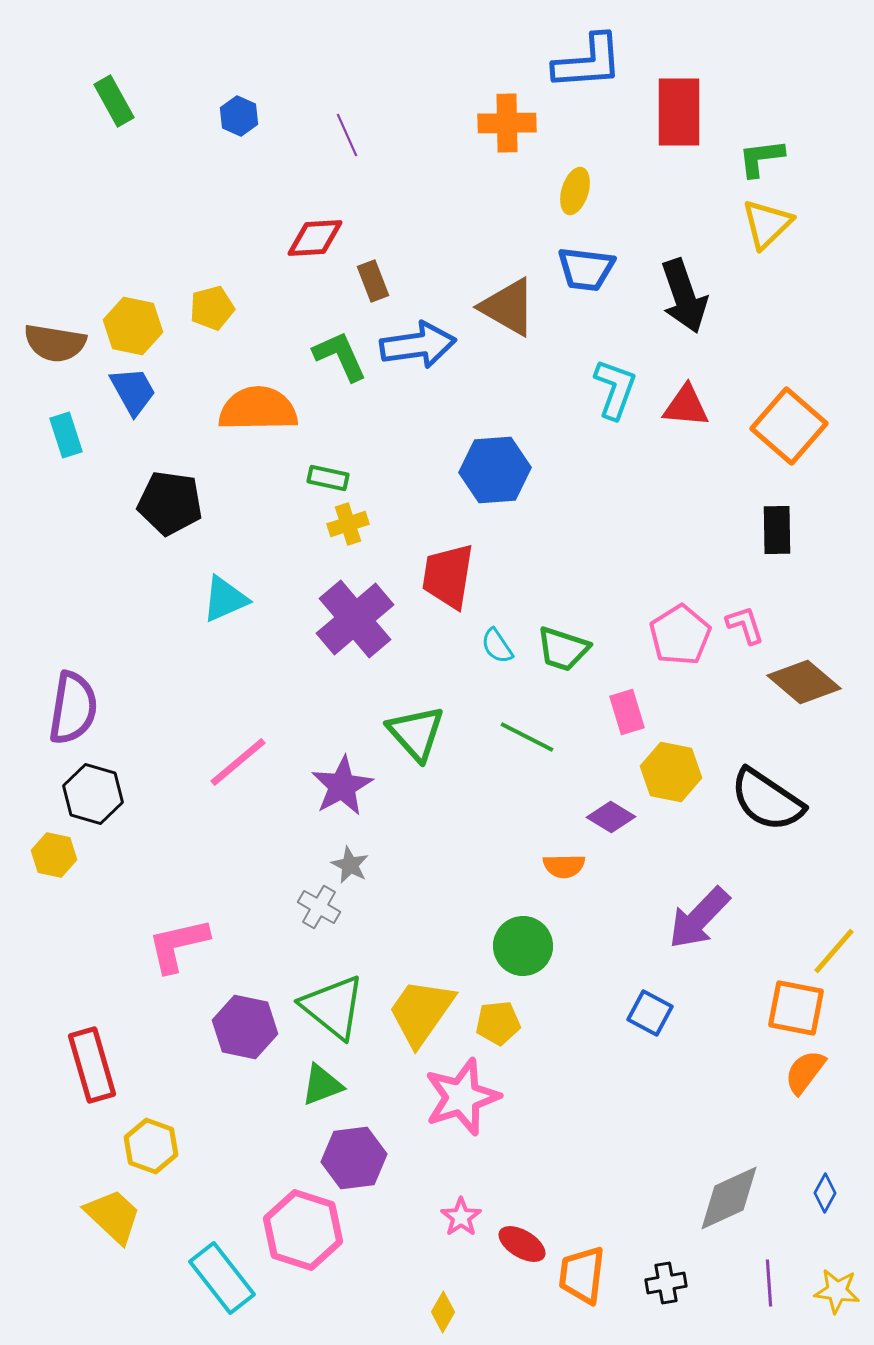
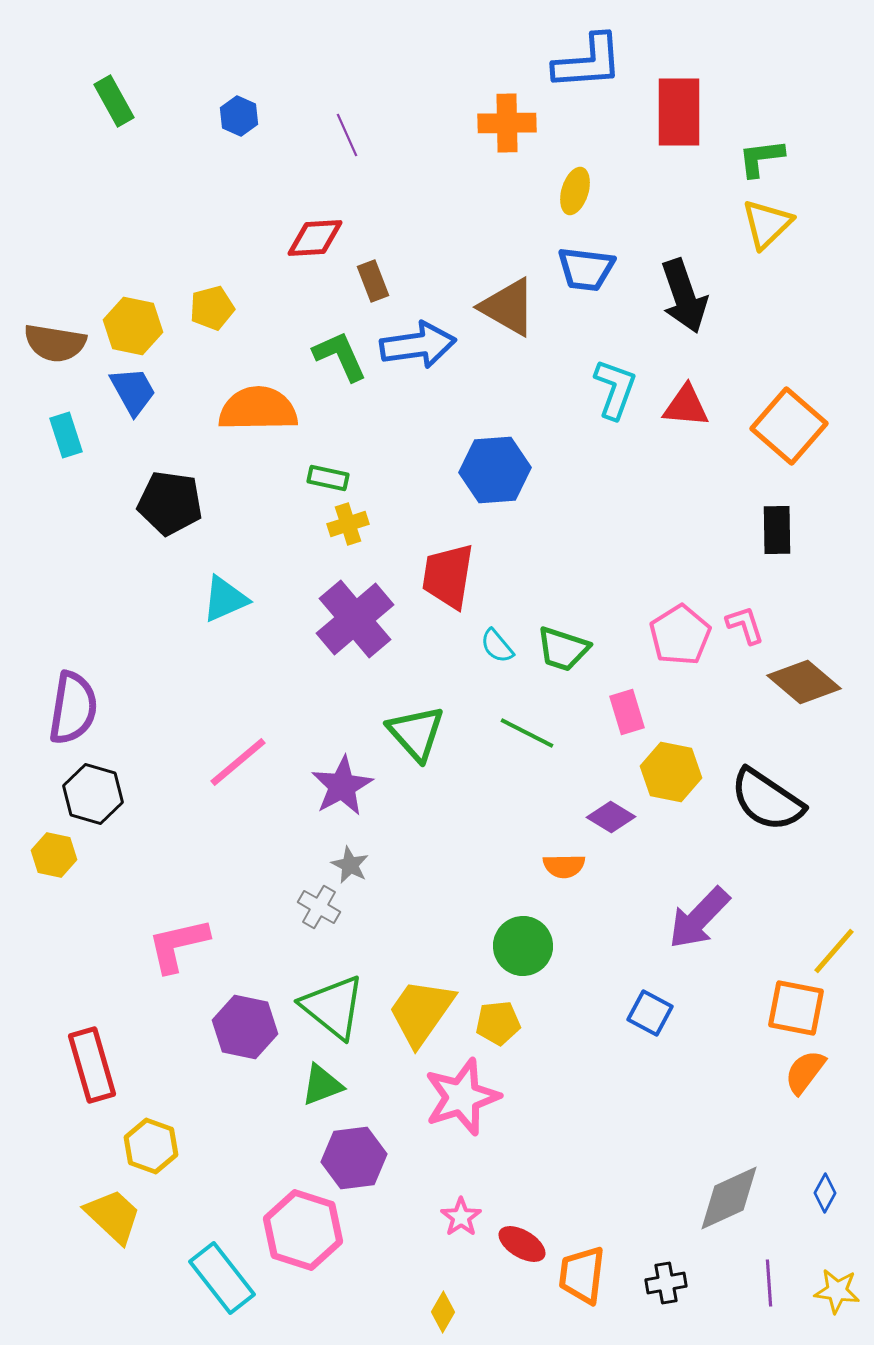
cyan semicircle at (497, 646): rotated 6 degrees counterclockwise
green line at (527, 737): moved 4 px up
